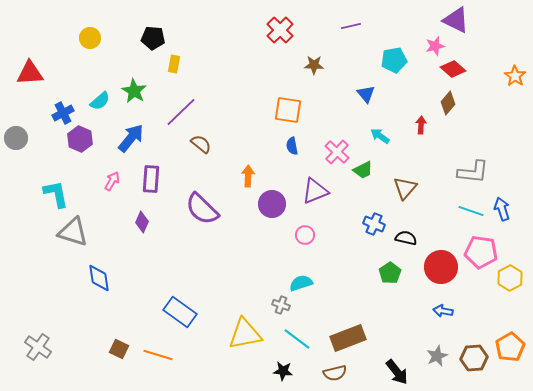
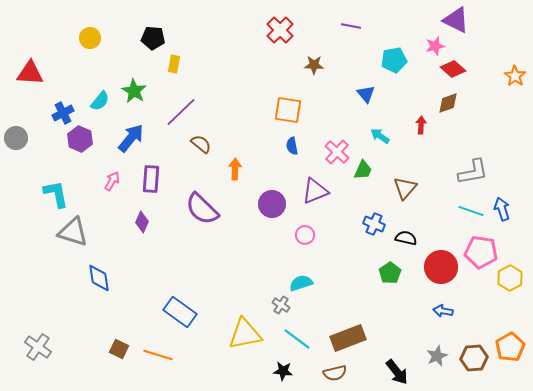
purple line at (351, 26): rotated 24 degrees clockwise
red triangle at (30, 73): rotated 8 degrees clockwise
cyan semicircle at (100, 101): rotated 10 degrees counterclockwise
brown diamond at (448, 103): rotated 30 degrees clockwise
green trapezoid at (363, 170): rotated 40 degrees counterclockwise
gray L-shape at (473, 172): rotated 16 degrees counterclockwise
orange arrow at (248, 176): moved 13 px left, 7 px up
gray cross at (281, 305): rotated 12 degrees clockwise
